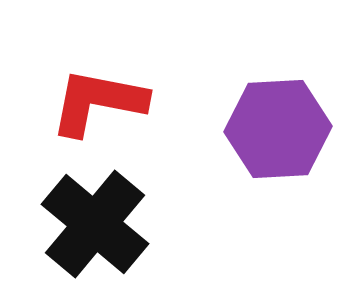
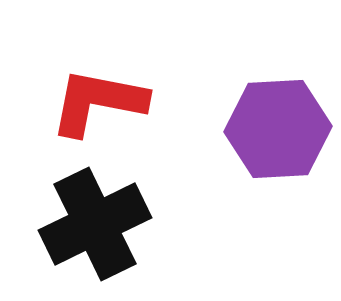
black cross: rotated 24 degrees clockwise
